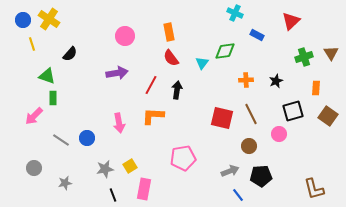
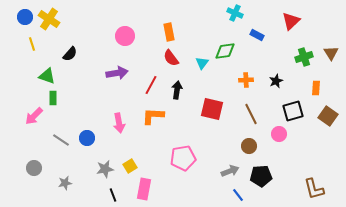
blue circle at (23, 20): moved 2 px right, 3 px up
red square at (222, 118): moved 10 px left, 9 px up
